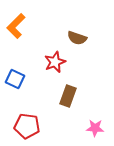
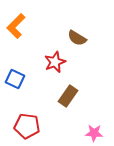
brown semicircle: rotated 12 degrees clockwise
brown rectangle: rotated 15 degrees clockwise
pink star: moved 1 px left, 5 px down
